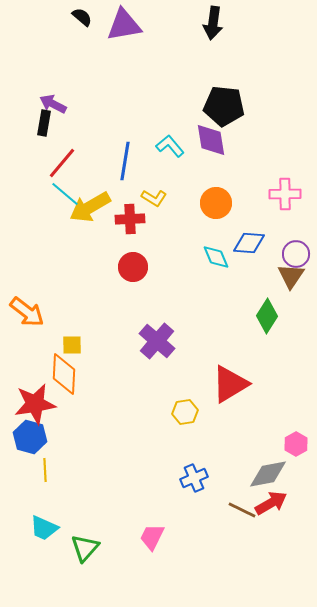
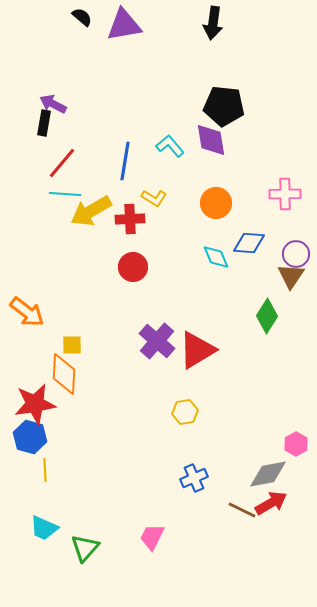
cyan line: rotated 36 degrees counterclockwise
yellow arrow: moved 1 px right, 4 px down
red triangle: moved 33 px left, 34 px up
